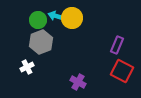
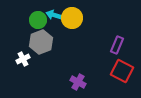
cyan arrow: moved 2 px left, 1 px up
white cross: moved 4 px left, 8 px up
